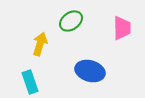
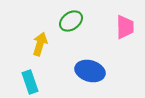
pink trapezoid: moved 3 px right, 1 px up
